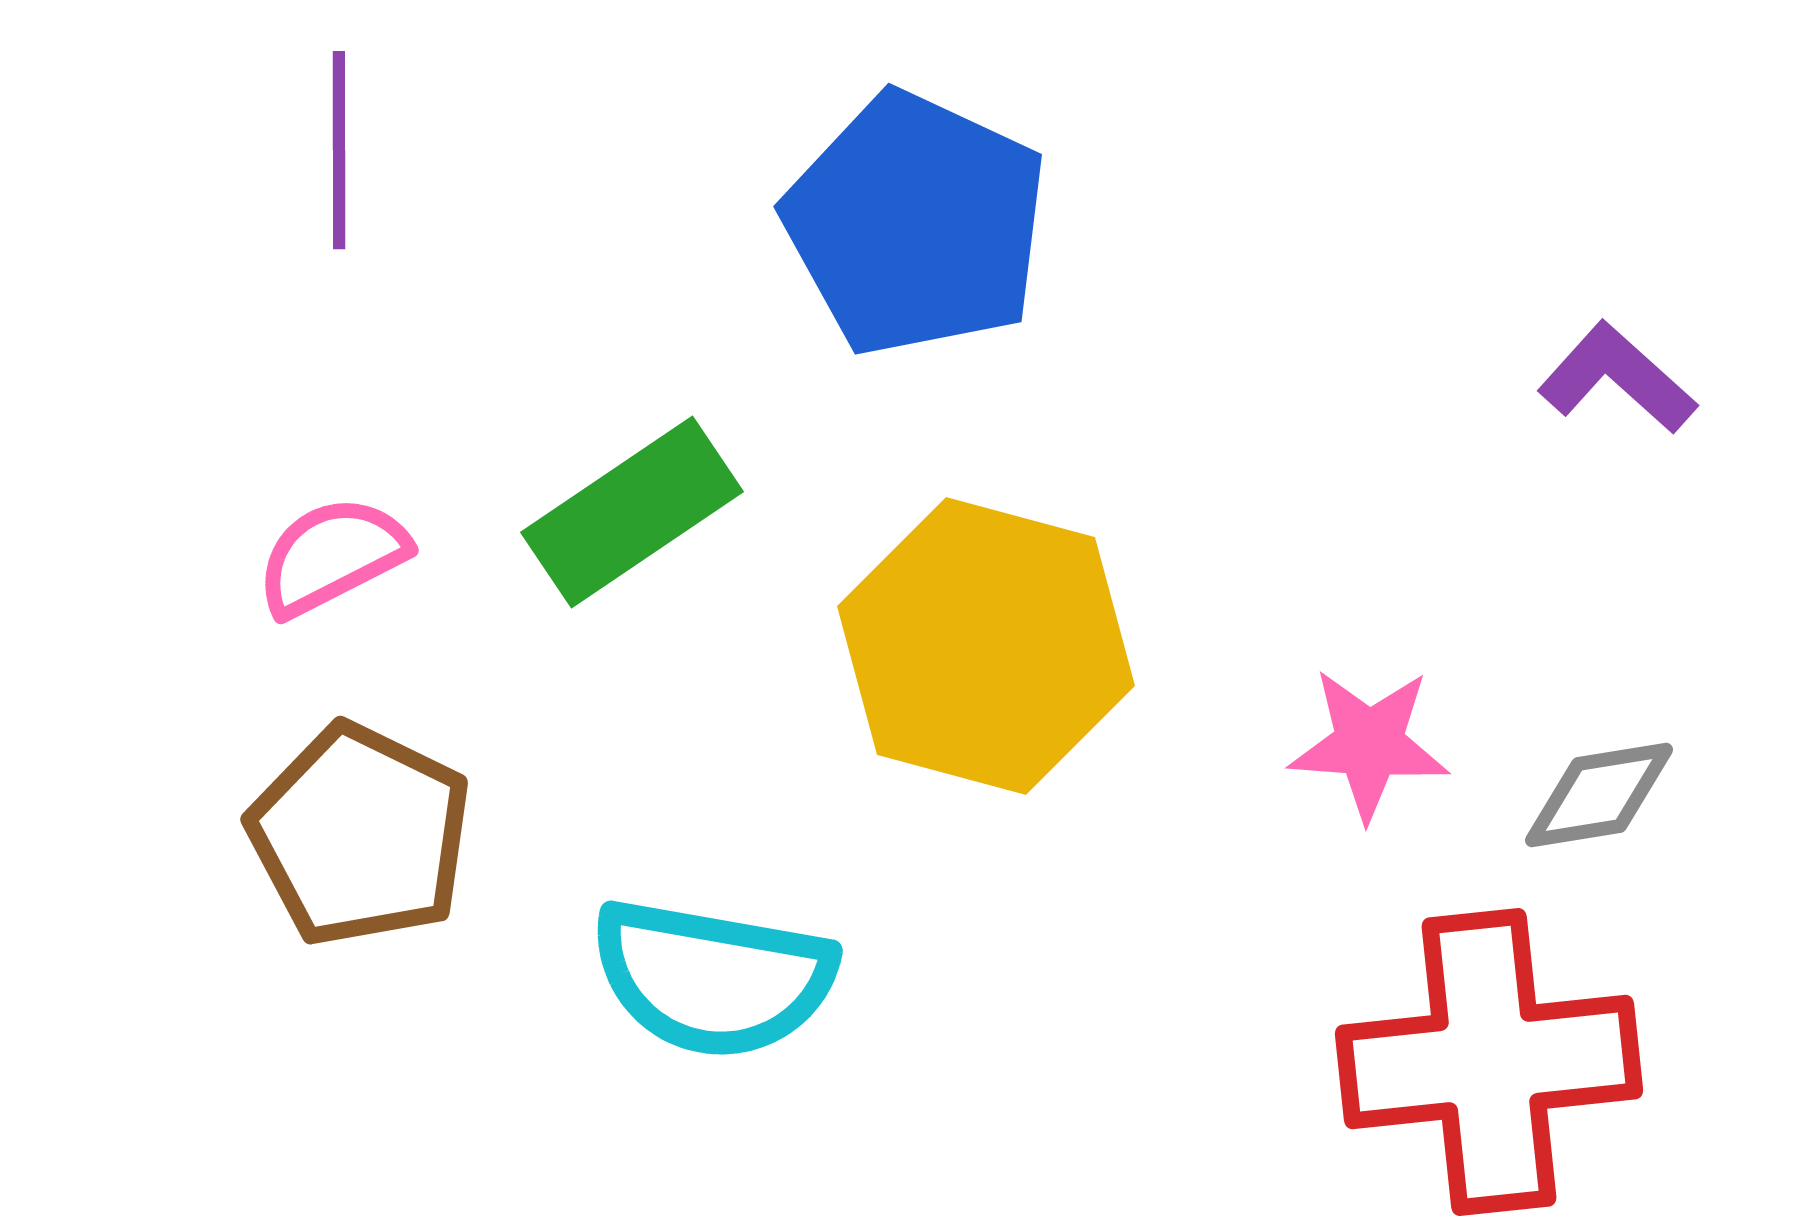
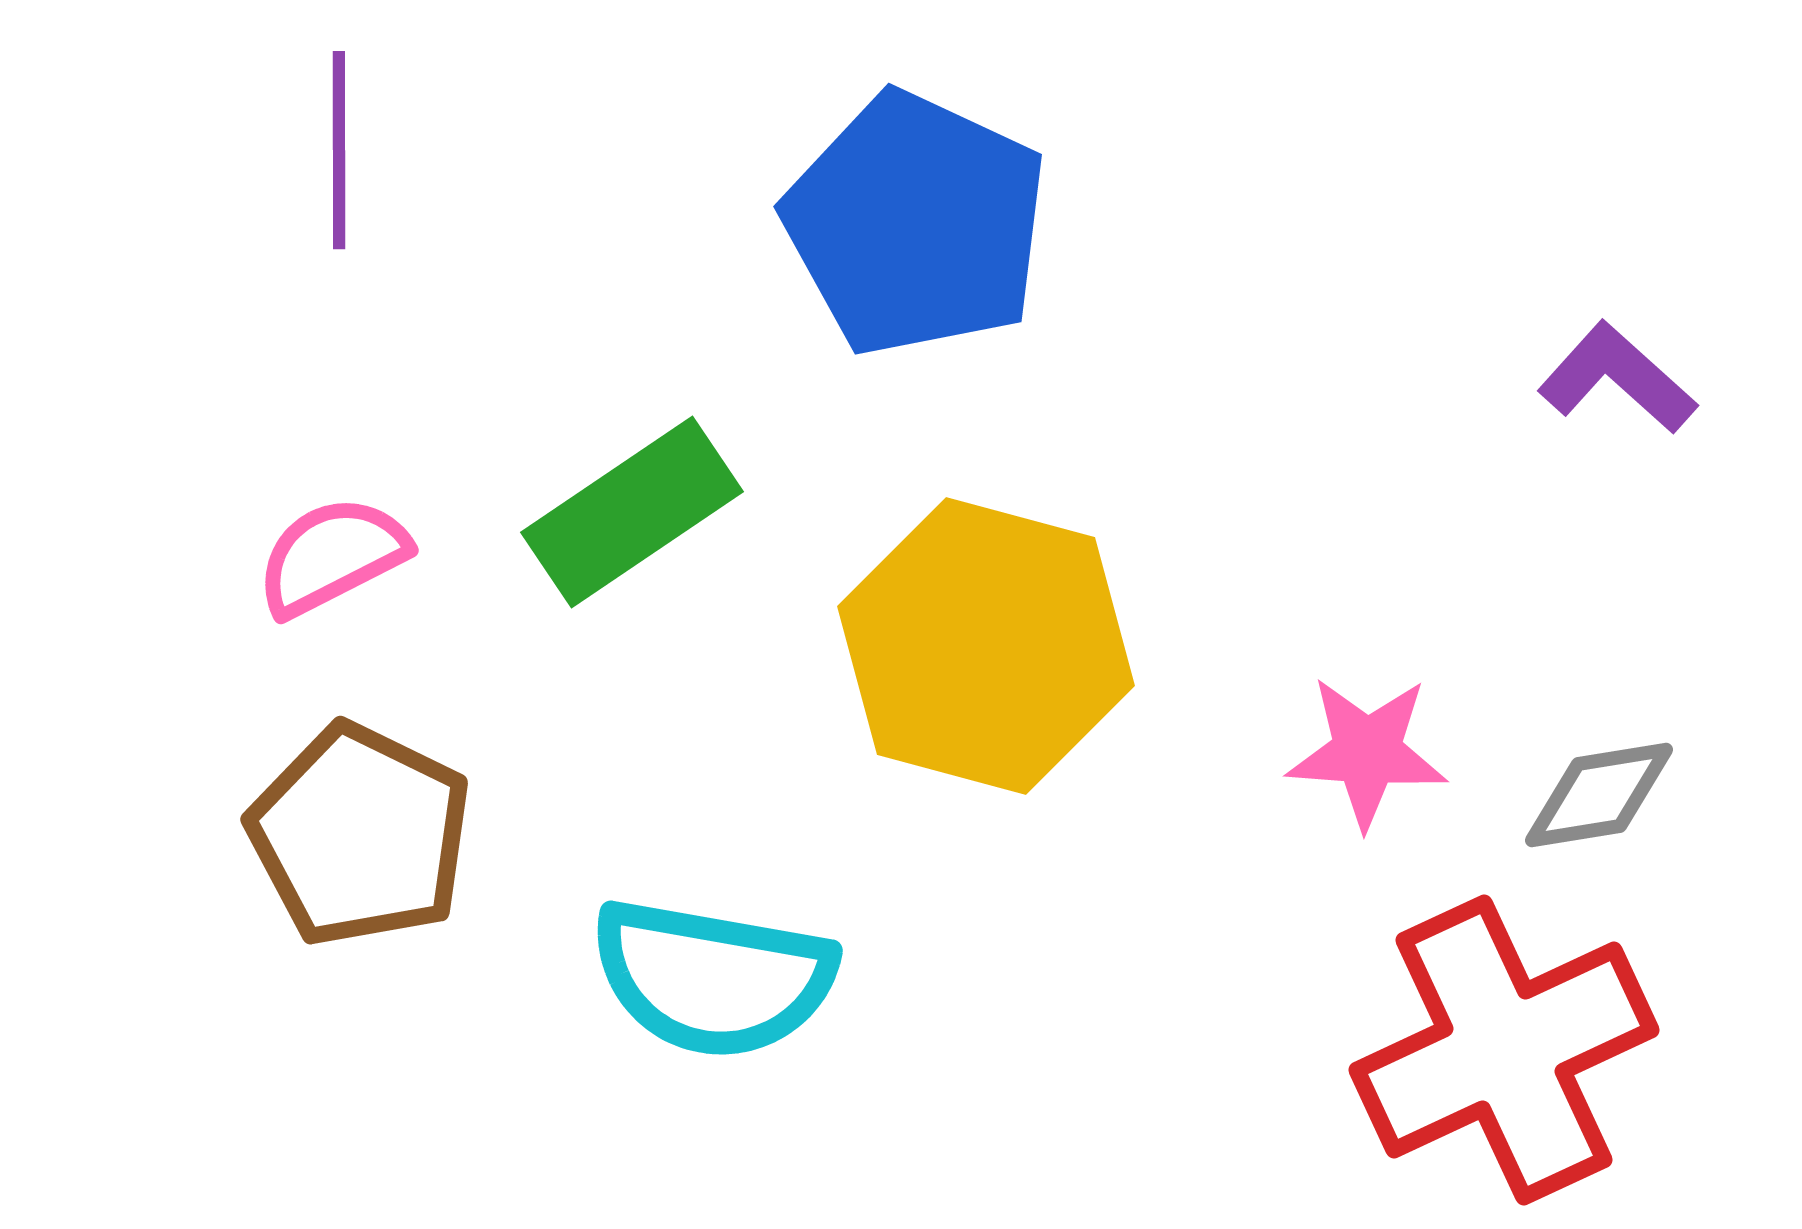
pink star: moved 2 px left, 8 px down
red cross: moved 15 px right, 12 px up; rotated 19 degrees counterclockwise
